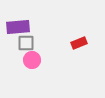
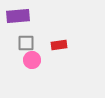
purple rectangle: moved 11 px up
red rectangle: moved 20 px left, 2 px down; rotated 14 degrees clockwise
